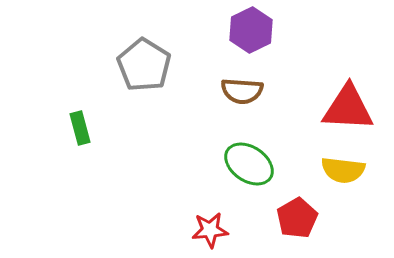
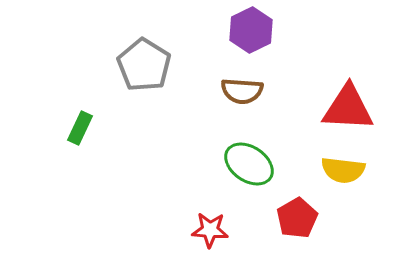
green rectangle: rotated 40 degrees clockwise
red star: rotated 9 degrees clockwise
